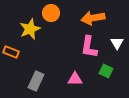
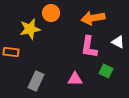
yellow star: rotated 10 degrees clockwise
white triangle: moved 1 px right, 1 px up; rotated 32 degrees counterclockwise
orange rectangle: rotated 14 degrees counterclockwise
